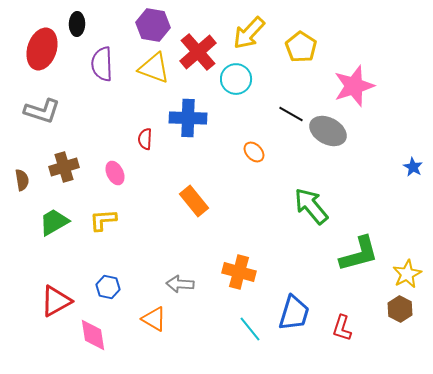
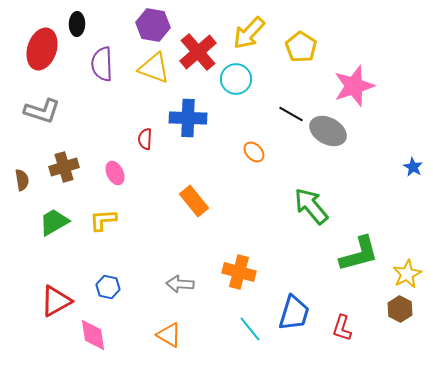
orange triangle: moved 15 px right, 16 px down
